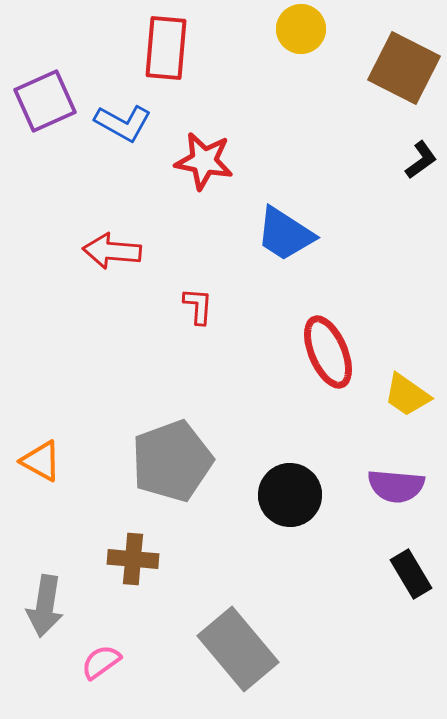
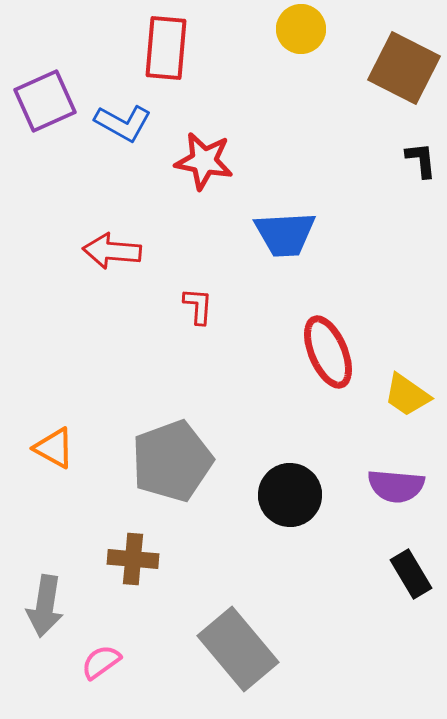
black L-shape: rotated 60 degrees counterclockwise
blue trapezoid: rotated 36 degrees counterclockwise
orange triangle: moved 13 px right, 13 px up
